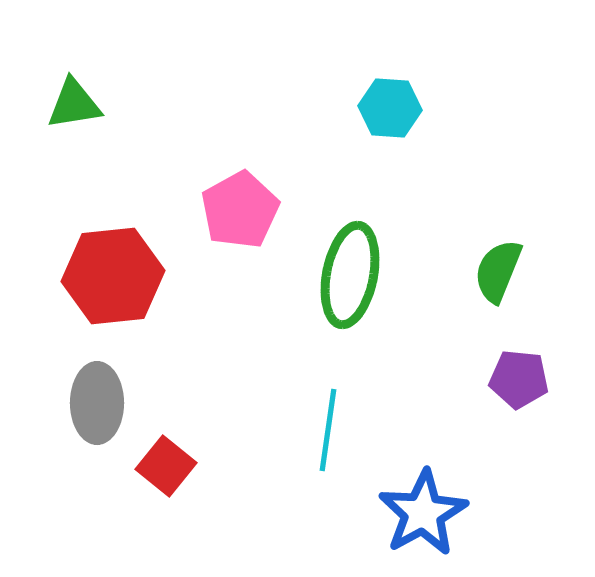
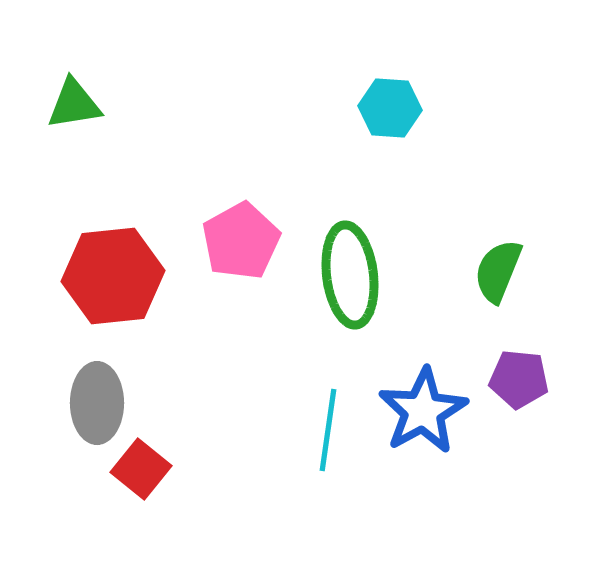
pink pentagon: moved 1 px right, 31 px down
green ellipse: rotated 18 degrees counterclockwise
red square: moved 25 px left, 3 px down
blue star: moved 102 px up
